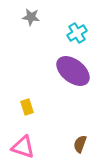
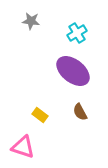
gray star: moved 4 px down
yellow rectangle: moved 13 px right, 8 px down; rotated 35 degrees counterclockwise
brown semicircle: moved 32 px up; rotated 48 degrees counterclockwise
